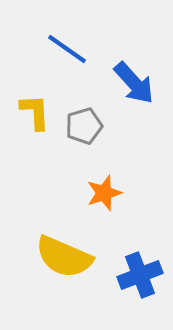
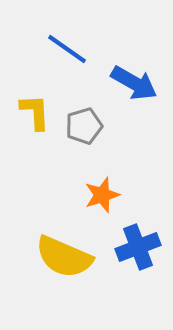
blue arrow: rotated 18 degrees counterclockwise
orange star: moved 2 px left, 2 px down
blue cross: moved 2 px left, 28 px up
